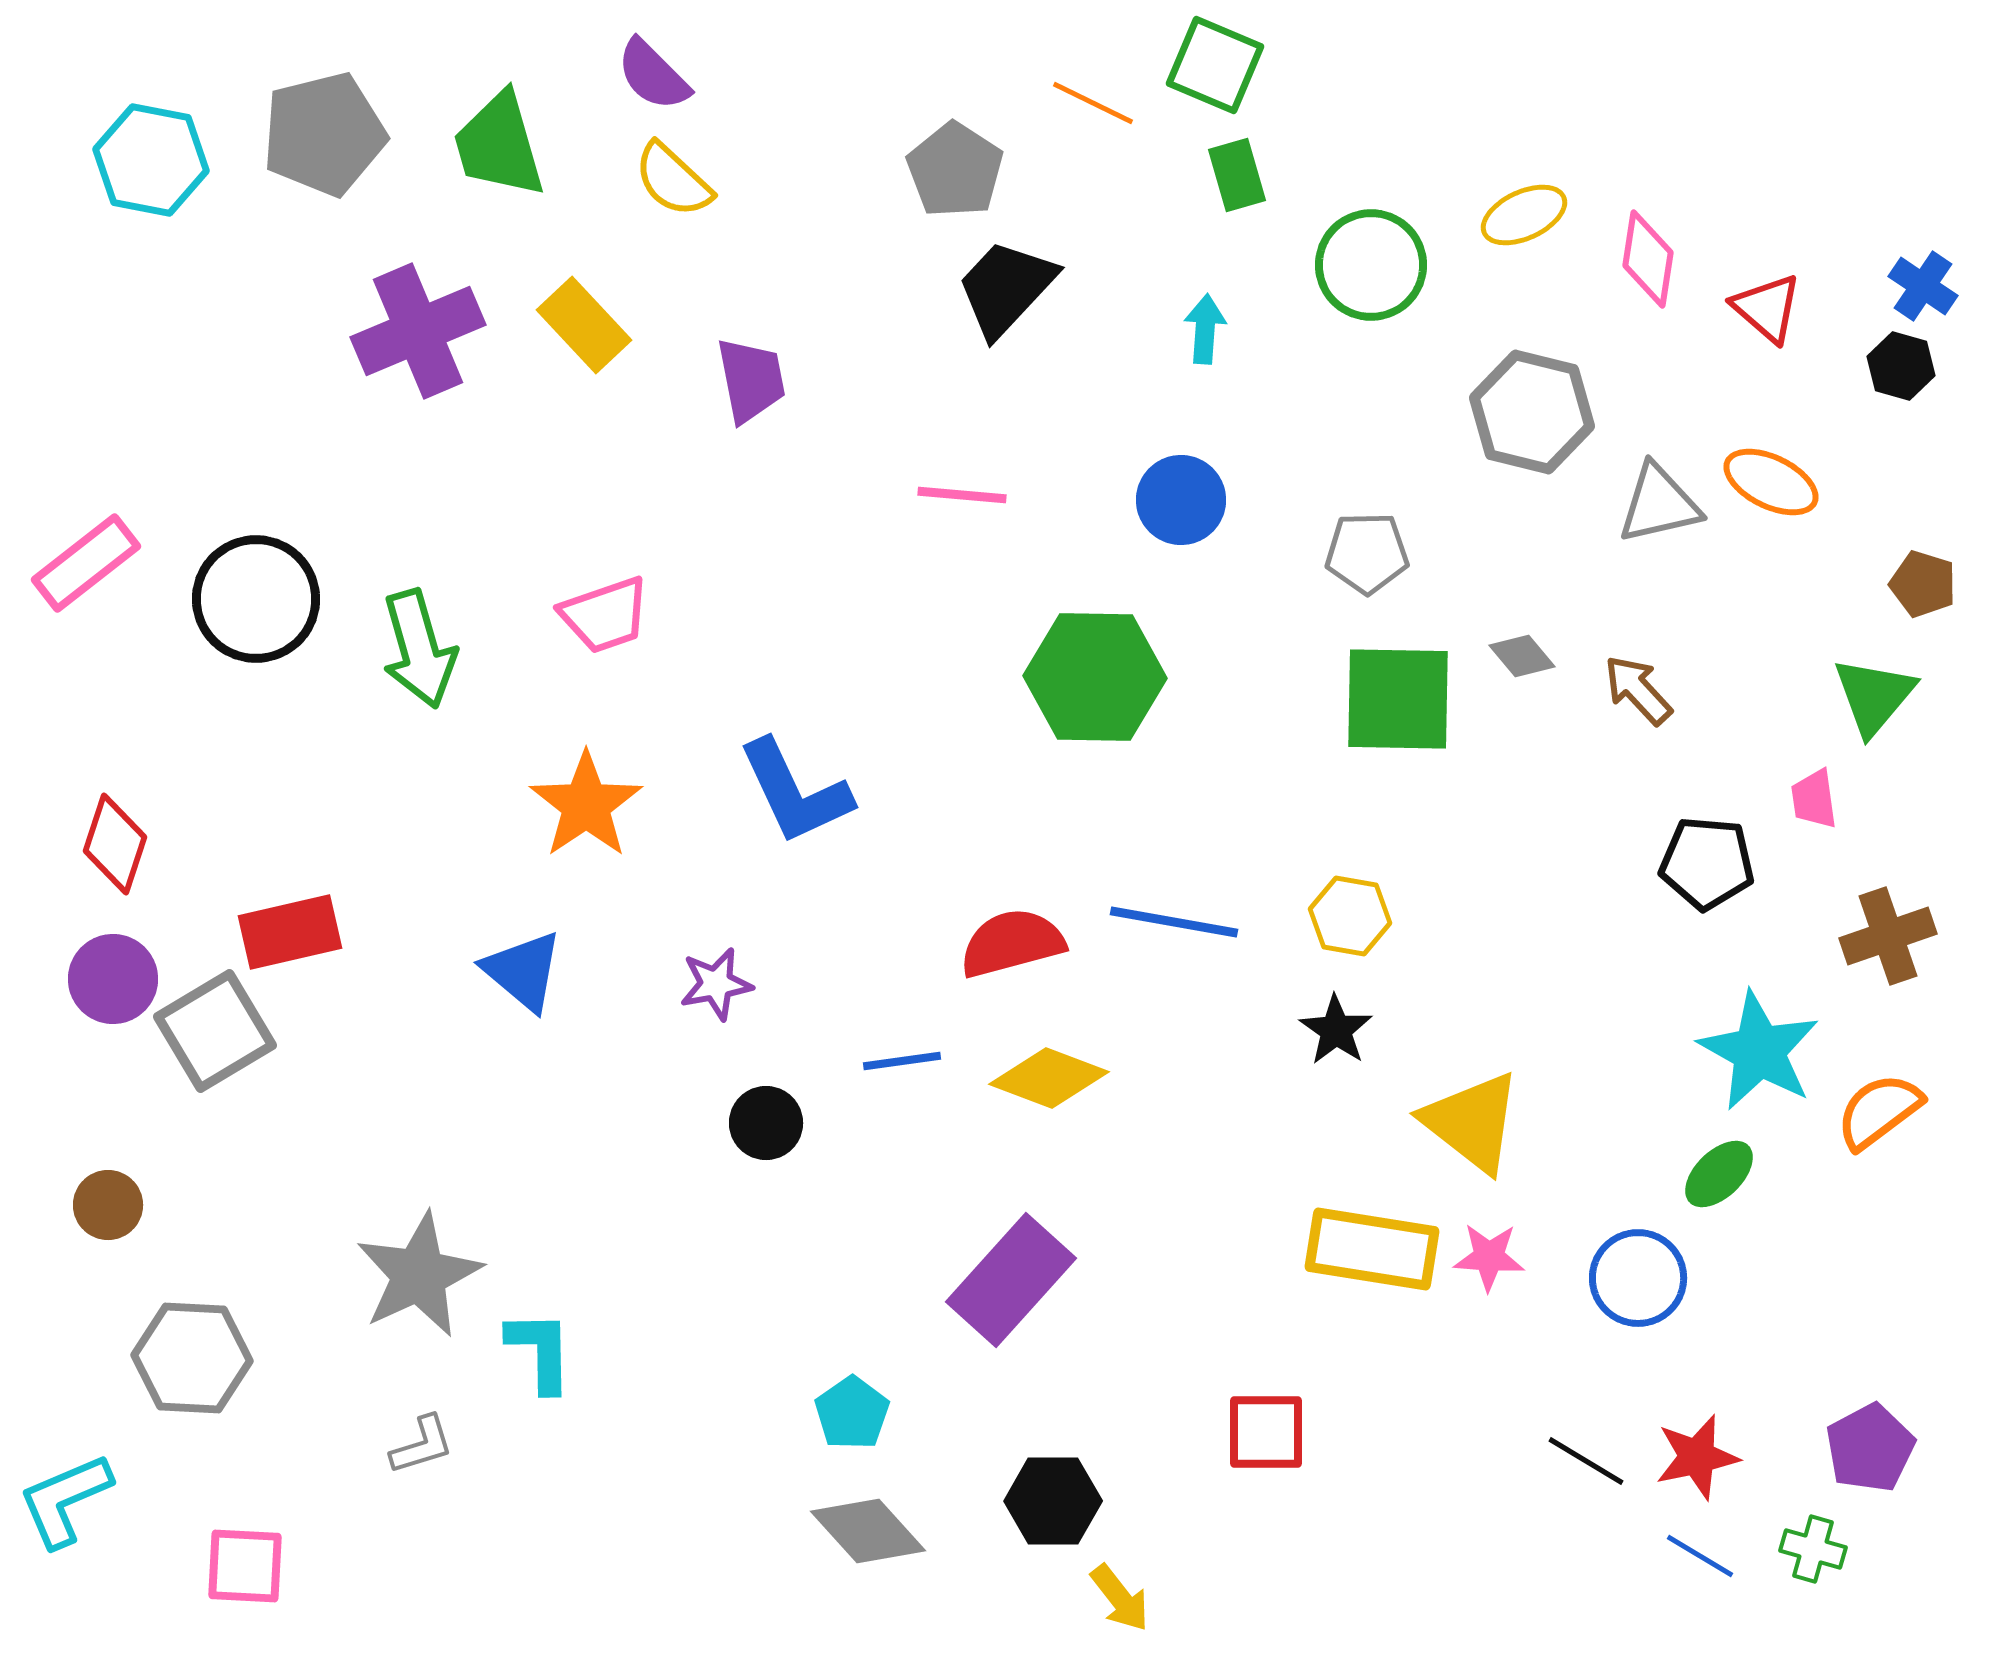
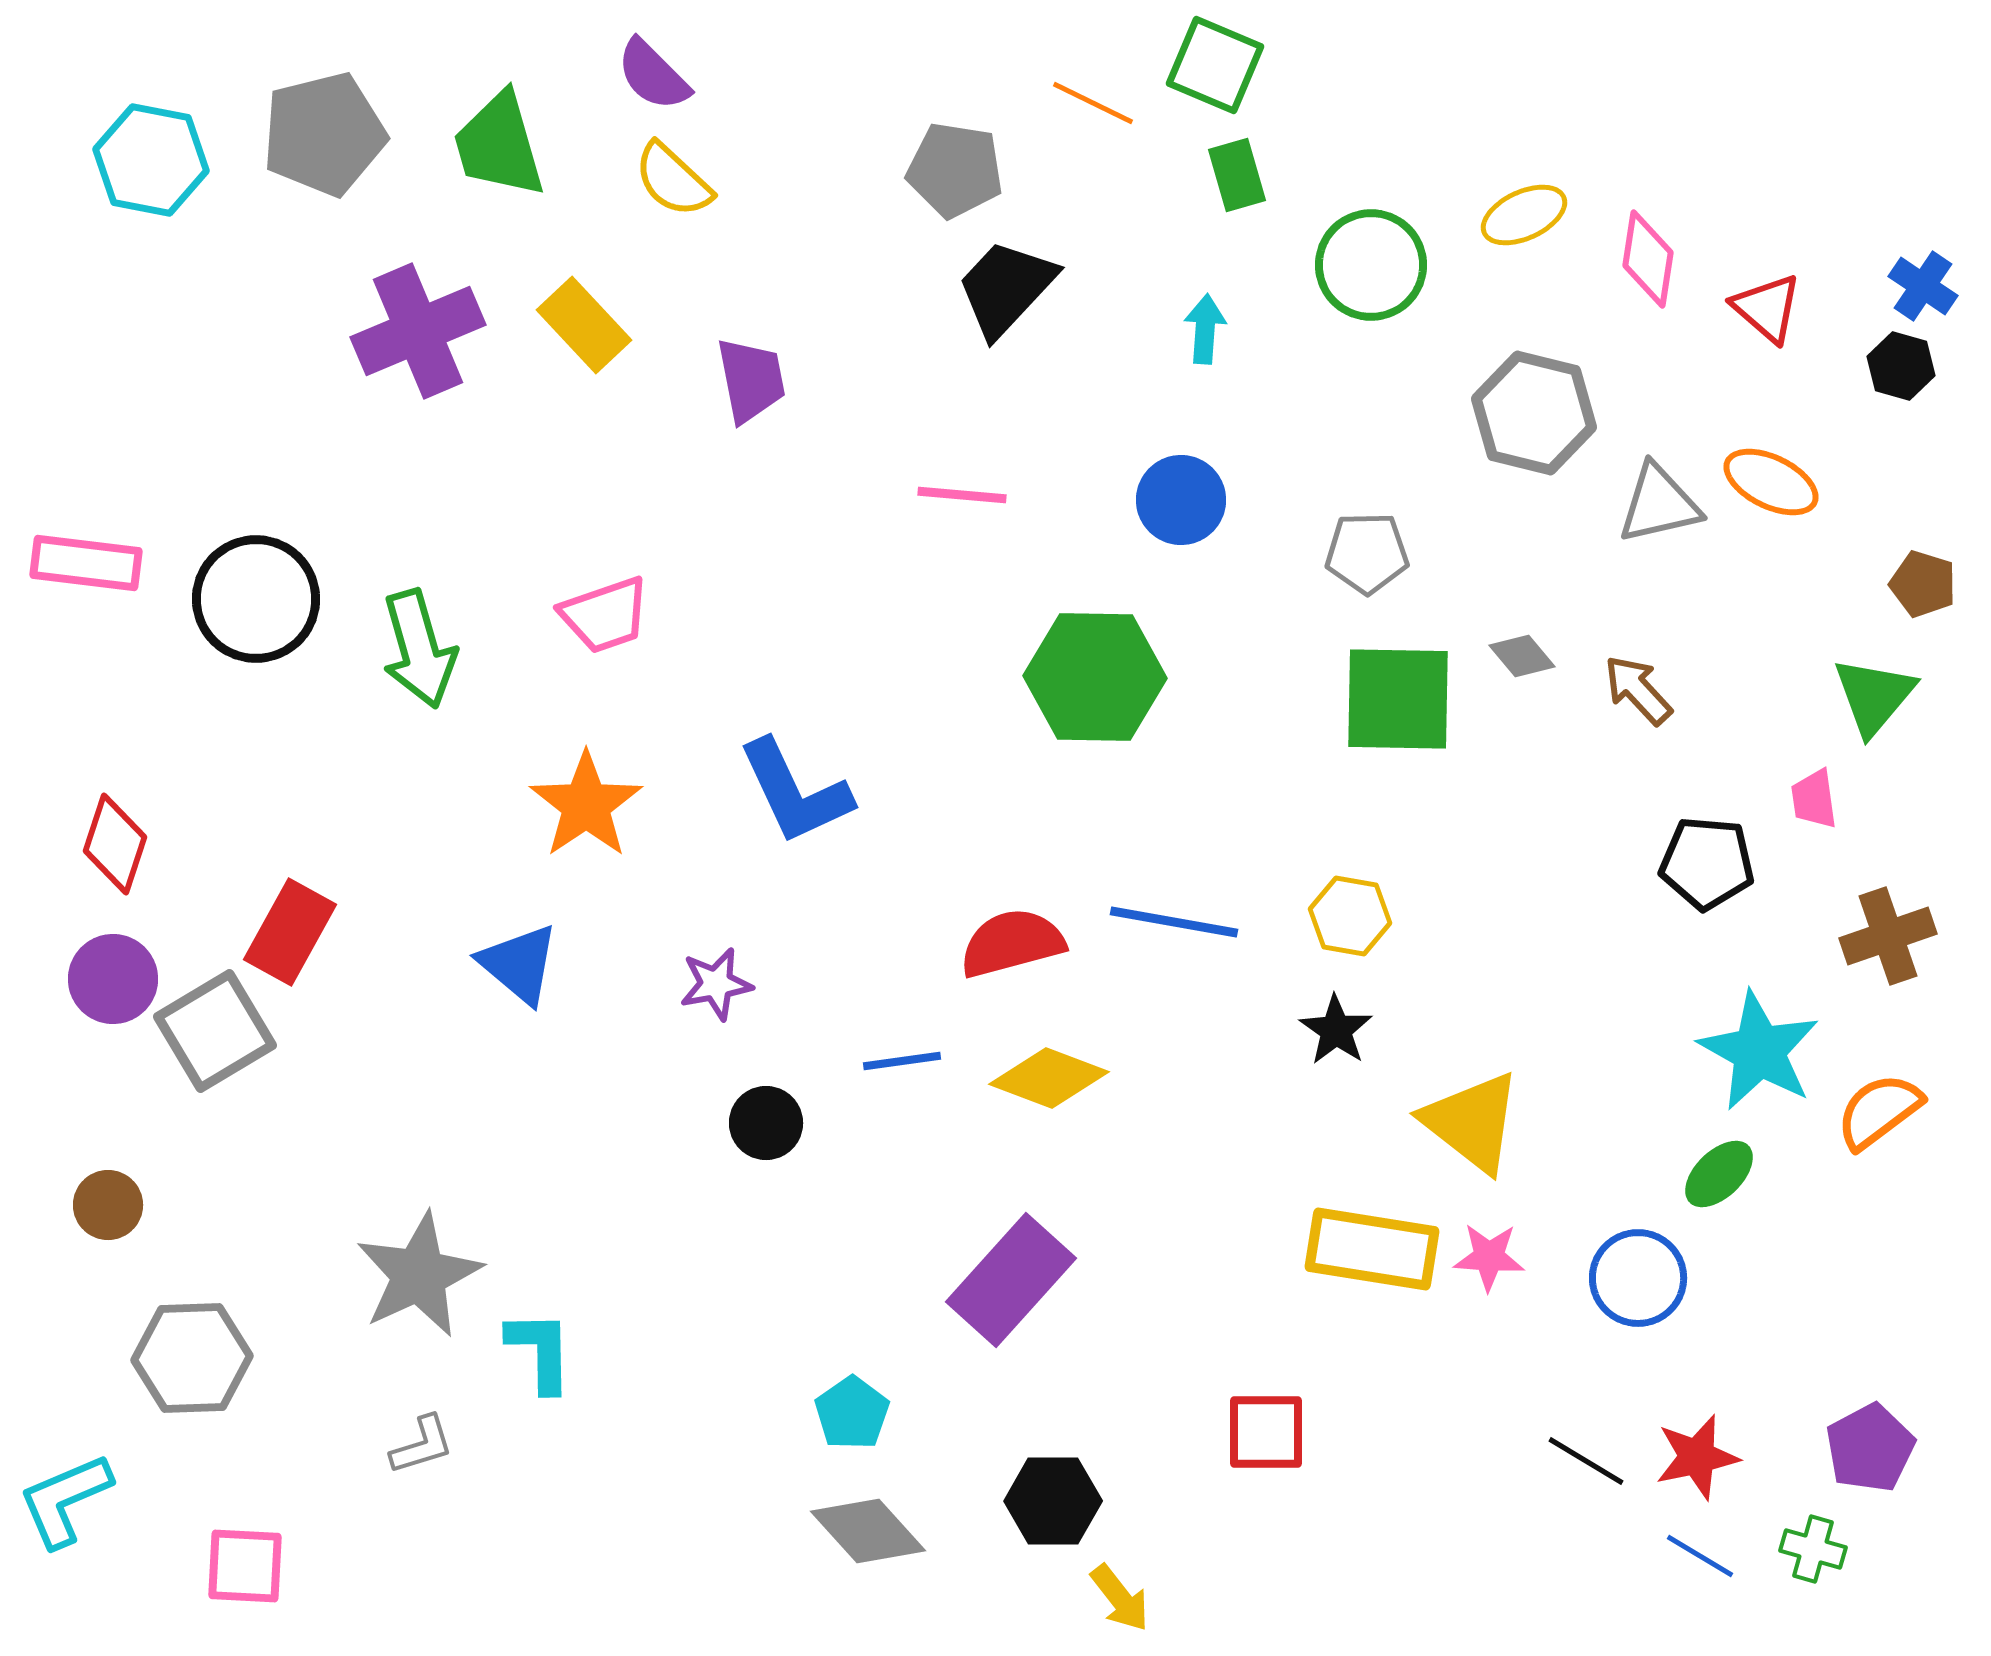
gray pentagon at (955, 170): rotated 24 degrees counterclockwise
gray hexagon at (1532, 412): moved 2 px right, 1 px down
pink rectangle at (86, 563): rotated 45 degrees clockwise
red rectangle at (290, 932): rotated 48 degrees counterclockwise
blue triangle at (523, 971): moved 4 px left, 7 px up
gray hexagon at (192, 1358): rotated 5 degrees counterclockwise
